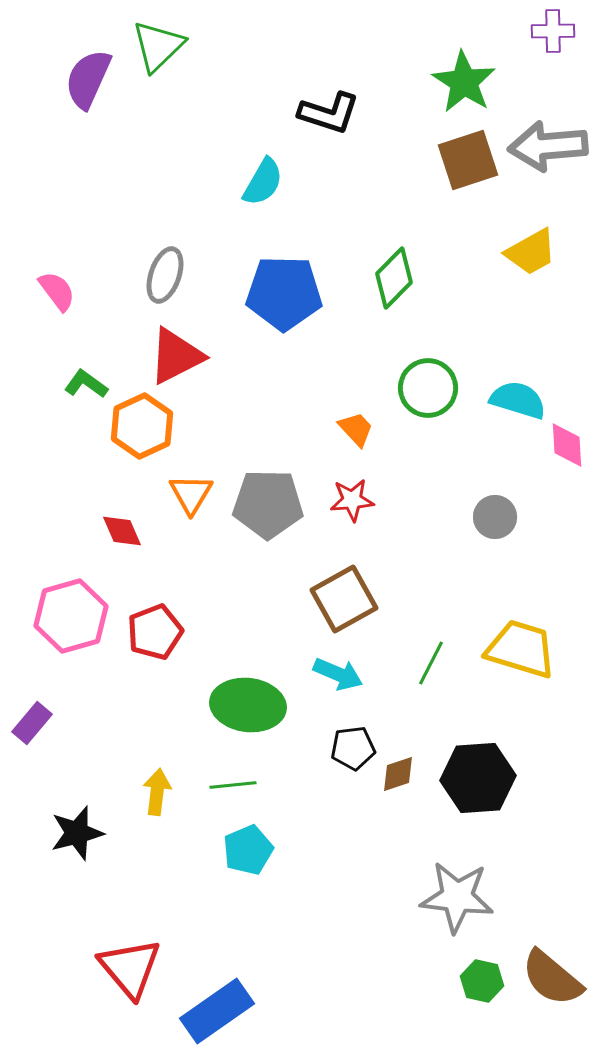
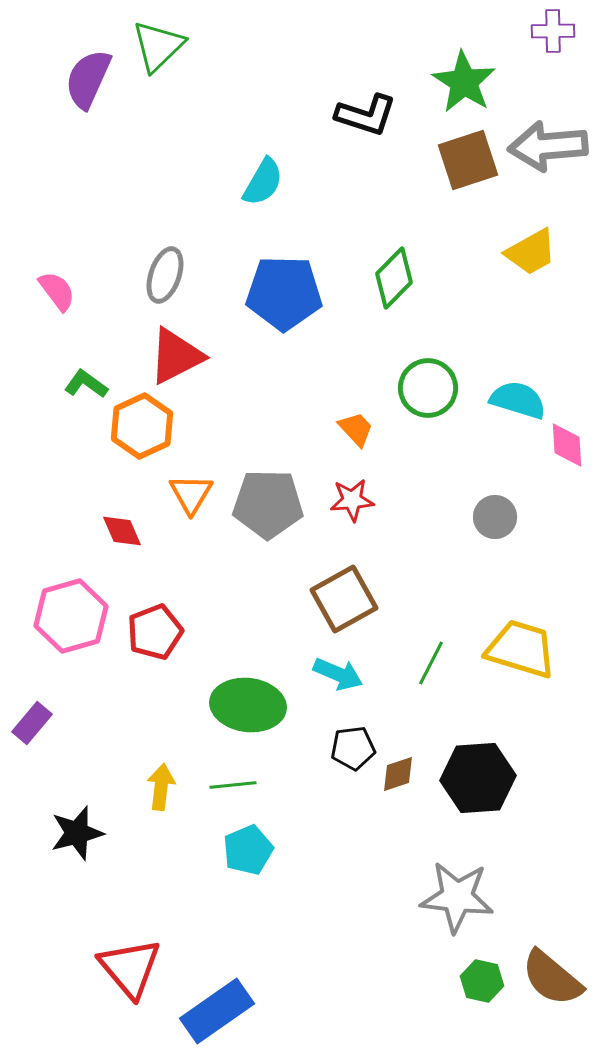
black L-shape at (329, 113): moved 37 px right, 2 px down
yellow arrow at (157, 792): moved 4 px right, 5 px up
